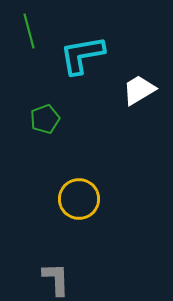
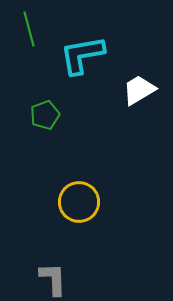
green line: moved 2 px up
green pentagon: moved 4 px up
yellow circle: moved 3 px down
gray L-shape: moved 3 px left
